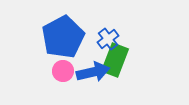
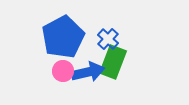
blue cross: rotated 10 degrees counterclockwise
green rectangle: moved 2 px left, 2 px down
blue arrow: moved 5 px left
